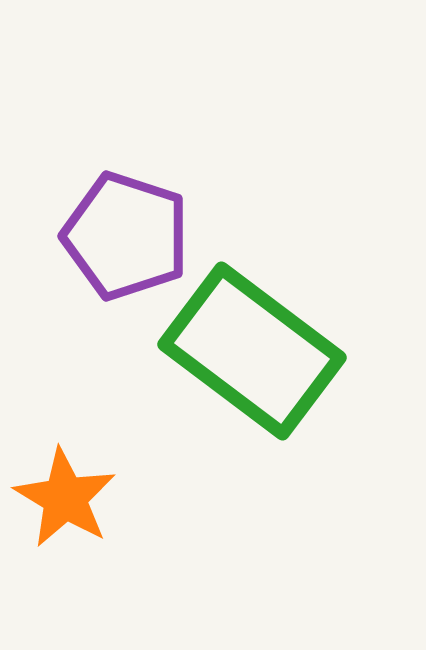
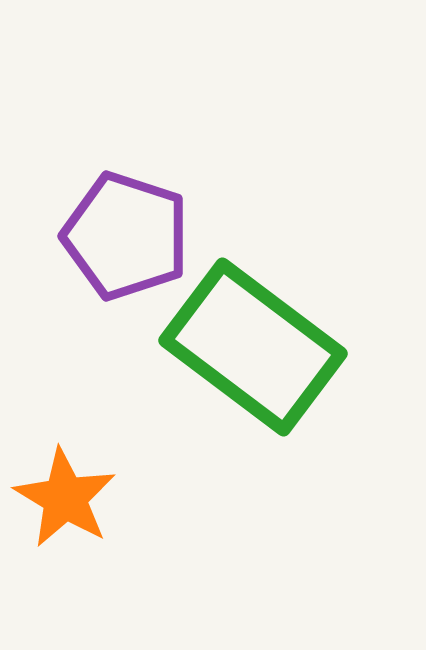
green rectangle: moved 1 px right, 4 px up
